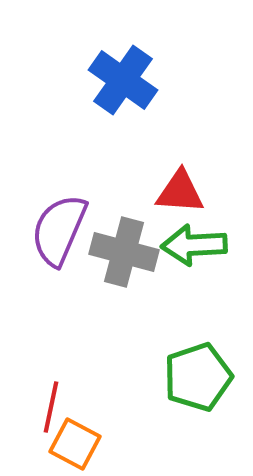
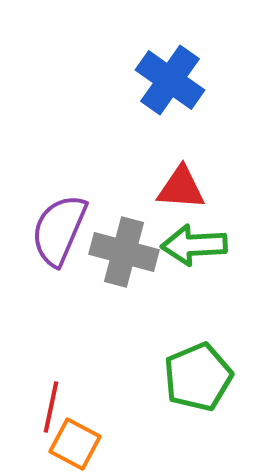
blue cross: moved 47 px right
red triangle: moved 1 px right, 4 px up
green pentagon: rotated 4 degrees counterclockwise
